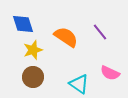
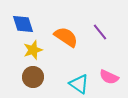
pink semicircle: moved 1 px left, 4 px down
